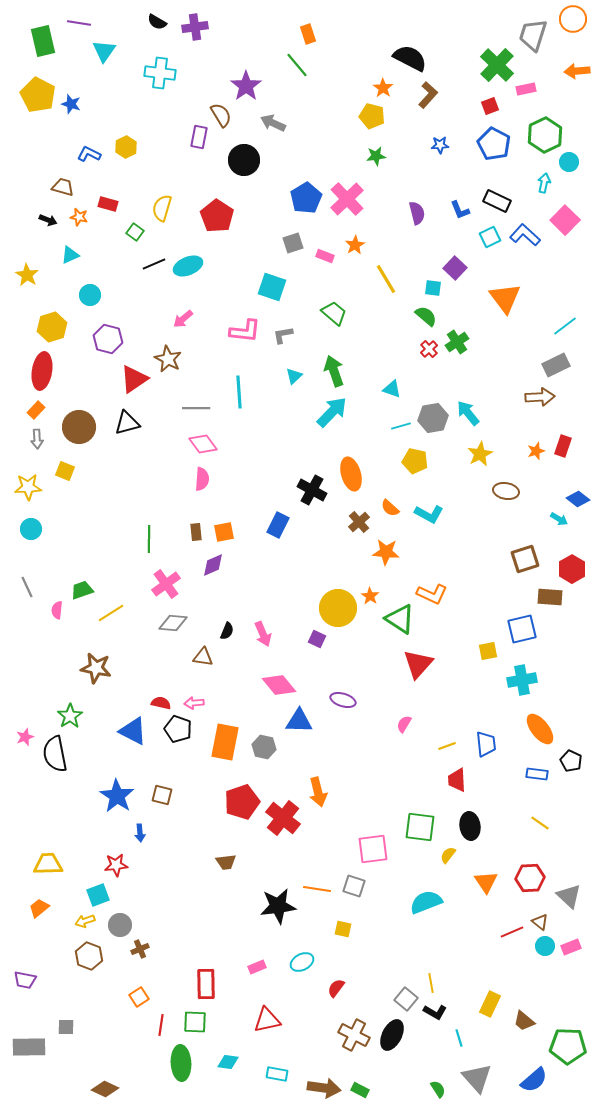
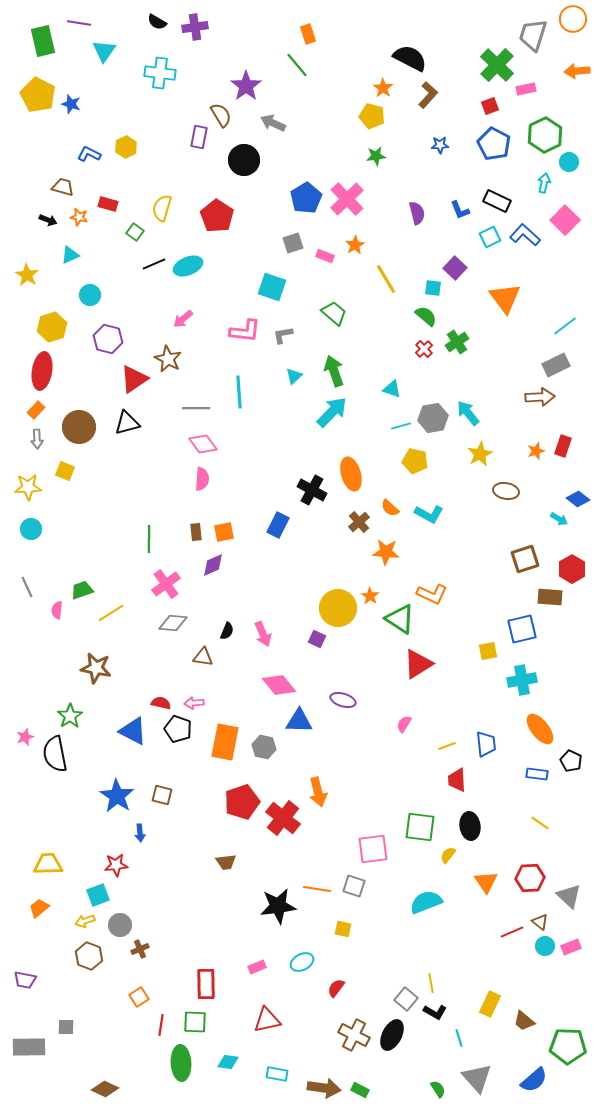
red cross at (429, 349): moved 5 px left
red triangle at (418, 664): rotated 16 degrees clockwise
